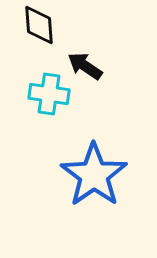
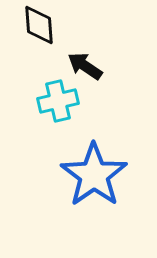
cyan cross: moved 9 px right, 7 px down; rotated 21 degrees counterclockwise
